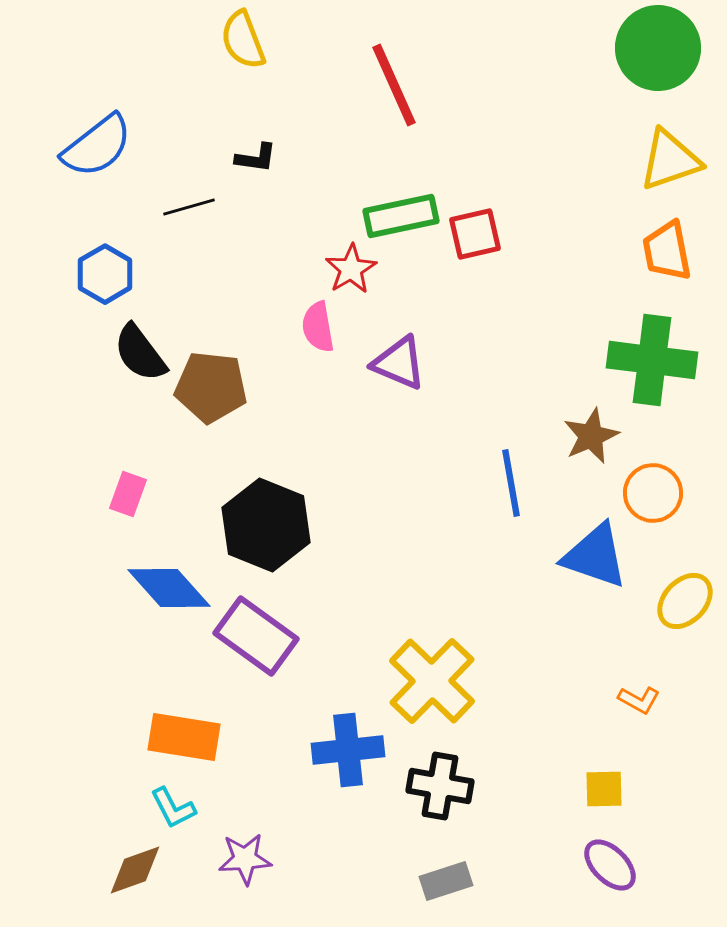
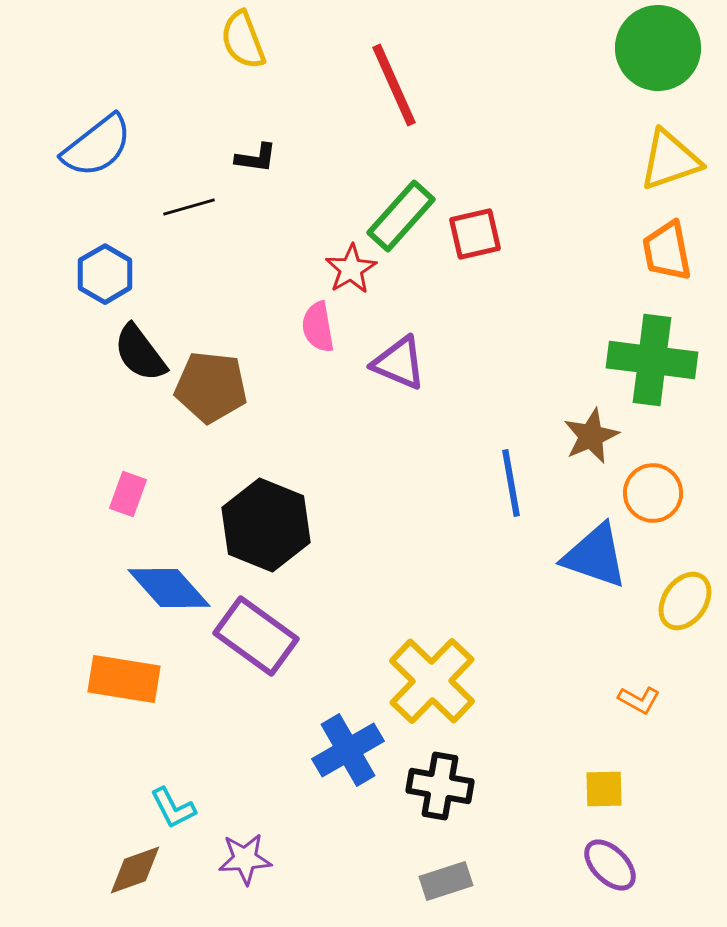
green rectangle: rotated 36 degrees counterclockwise
yellow ellipse: rotated 8 degrees counterclockwise
orange rectangle: moved 60 px left, 58 px up
blue cross: rotated 24 degrees counterclockwise
